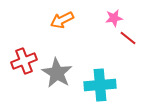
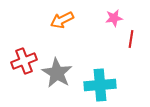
red line: moved 3 px right, 1 px down; rotated 60 degrees clockwise
